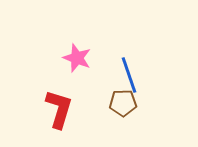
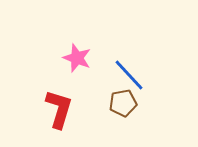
blue line: rotated 24 degrees counterclockwise
brown pentagon: rotated 8 degrees counterclockwise
